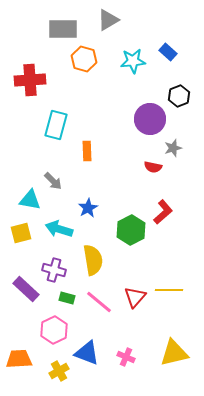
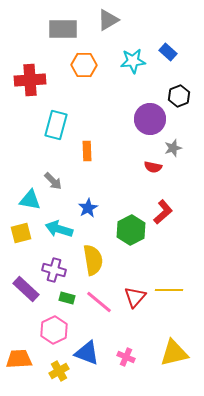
orange hexagon: moved 6 px down; rotated 15 degrees counterclockwise
